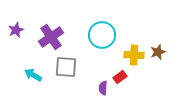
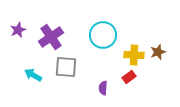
purple star: moved 2 px right
cyan circle: moved 1 px right
red rectangle: moved 9 px right
